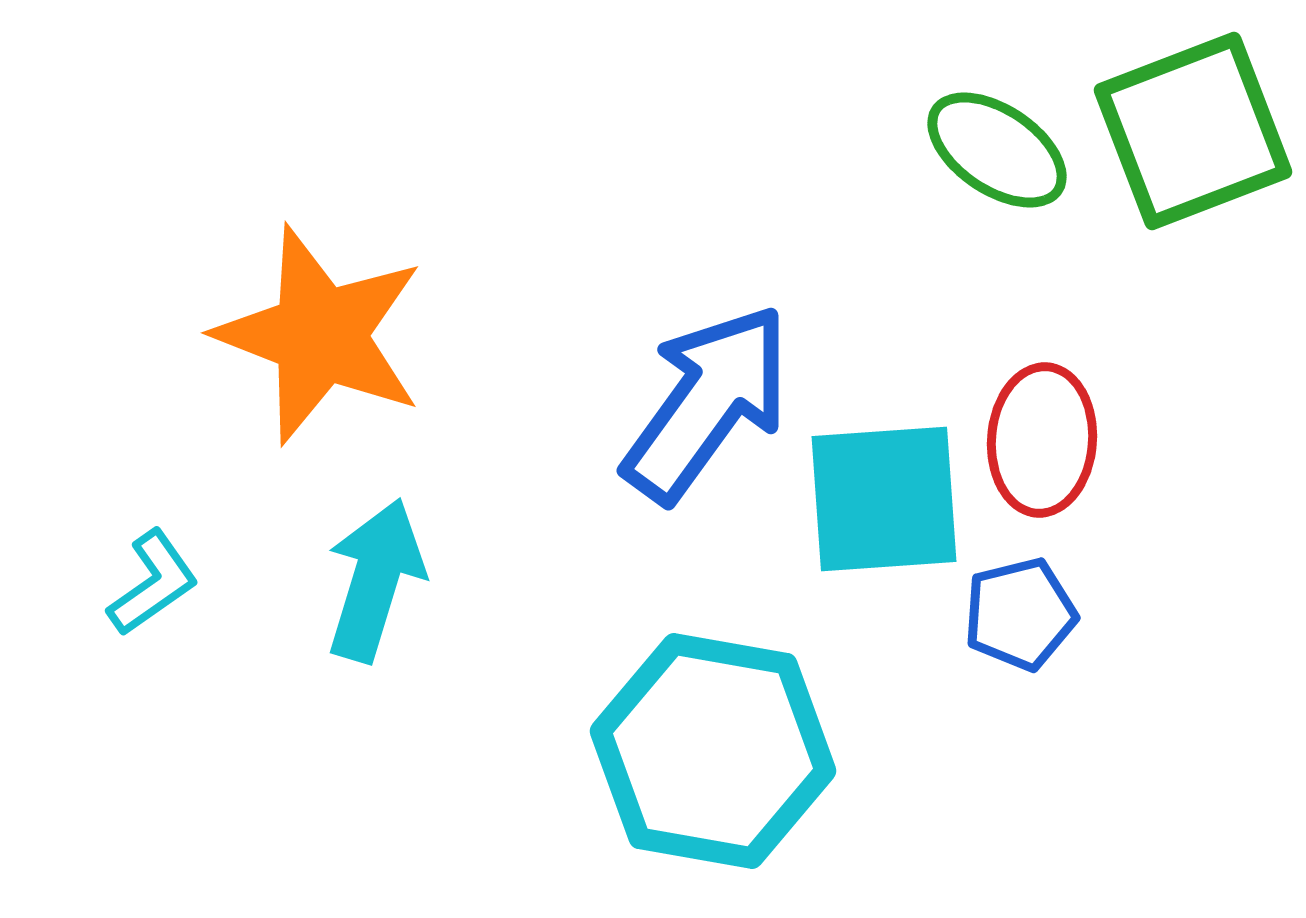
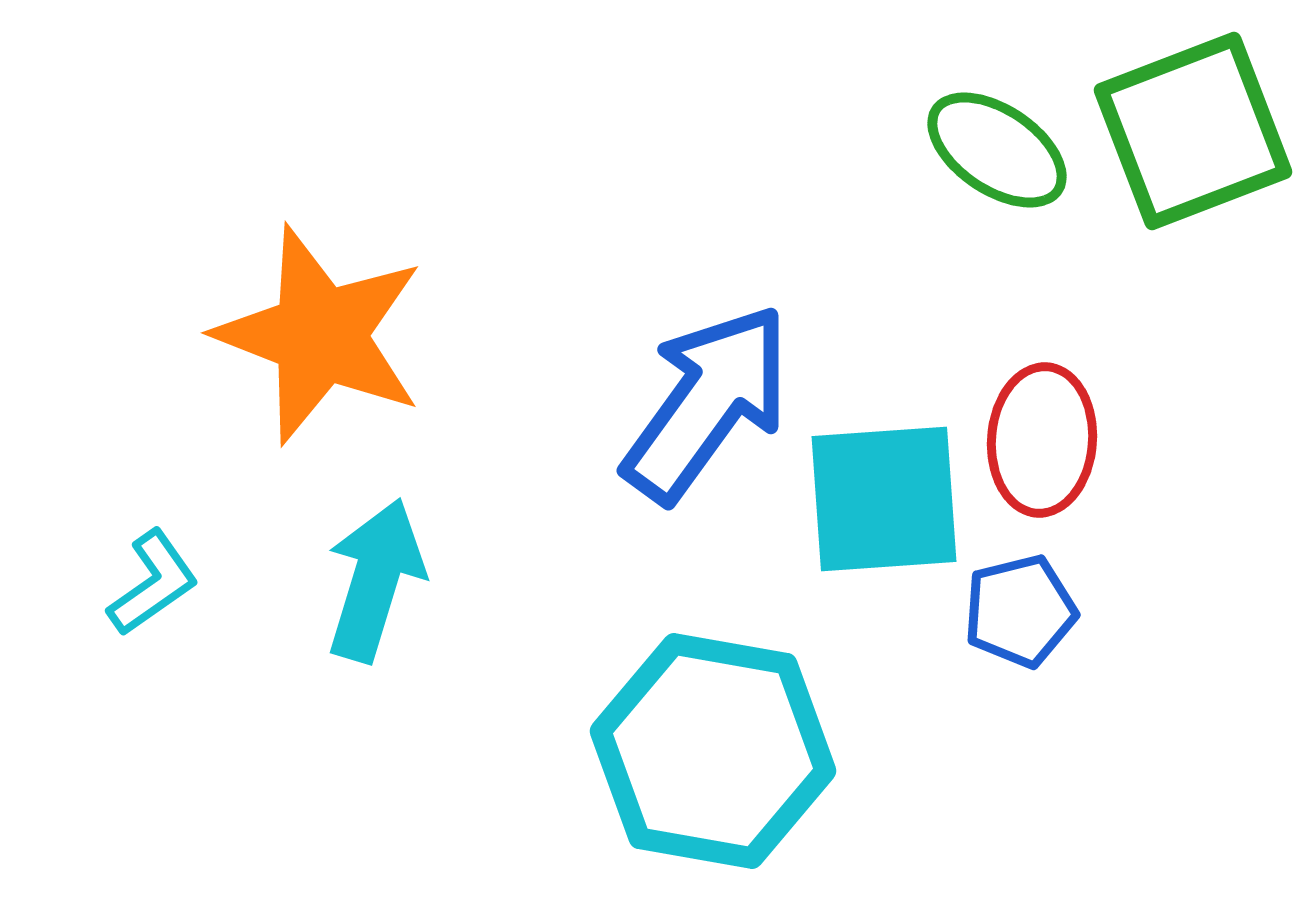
blue pentagon: moved 3 px up
